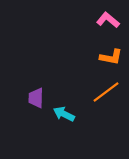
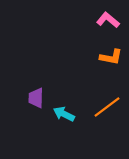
orange line: moved 1 px right, 15 px down
